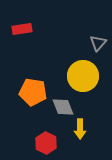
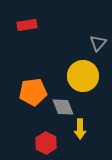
red rectangle: moved 5 px right, 4 px up
orange pentagon: rotated 16 degrees counterclockwise
